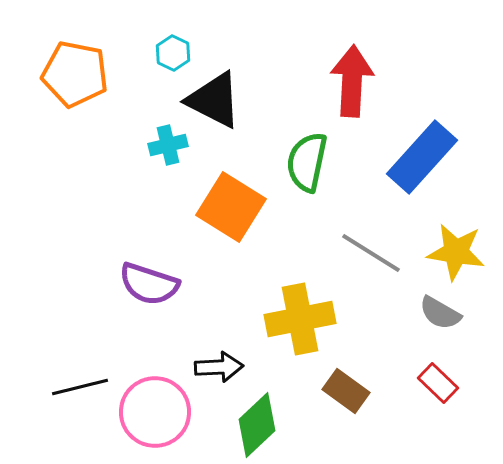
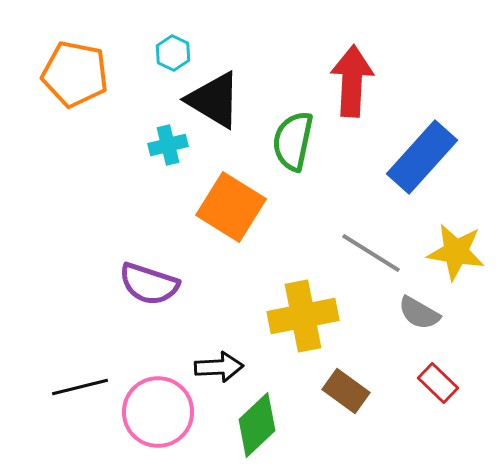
black triangle: rotated 4 degrees clockwise
green semicircle: moved 14 px left, 21 px up
gray semicircle: moved 21 px left
yellow cross: moved 3 px right, 3 px up
pink circle: moved 3 px right
